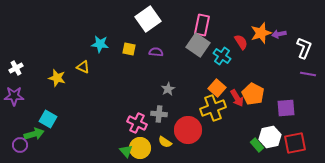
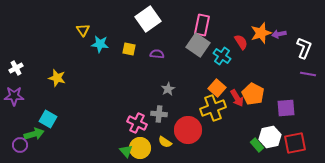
purple semicircle: moved 1 px right, 2 px down
yellow triangle: moved 37 px up; rotated 32 degrees clockwise
